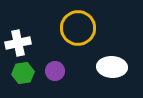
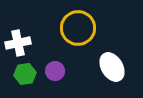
white ellipse: rotated 56 degrees clockwise
green hexagon: moved 2 px right, 1 px down
